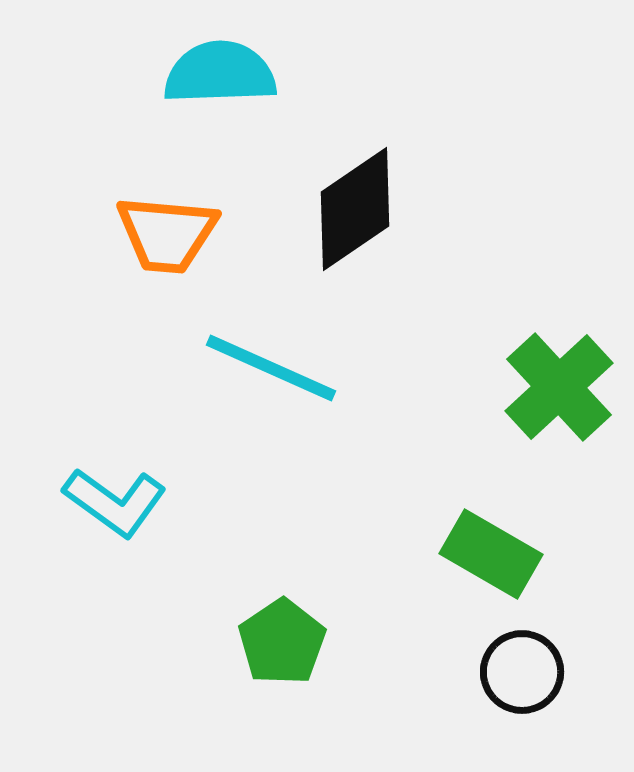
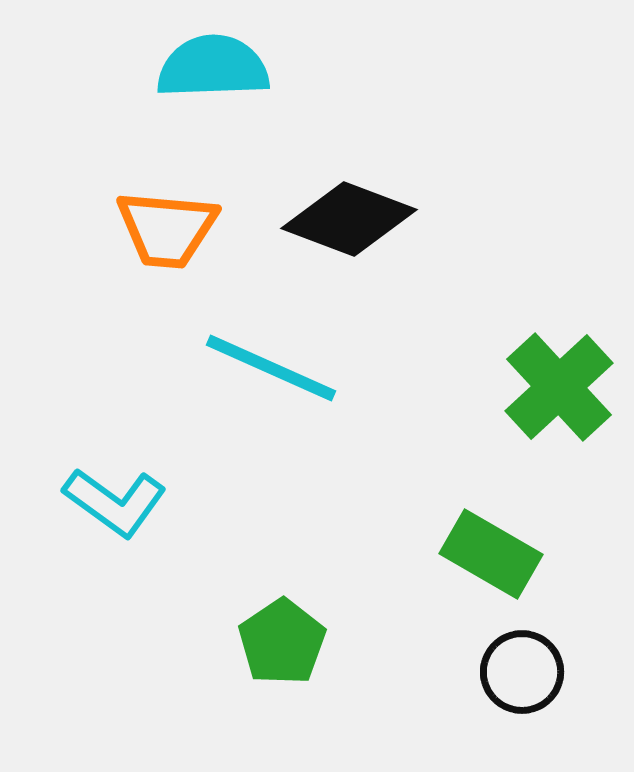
cyan semicircle: moved 7 px left, 6 px up
black diamond: moved 6 px left, 10 px down; rotated 55 degrees clockwise
orange trapezoid: moved 5 px up
